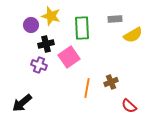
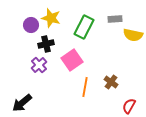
yellow star: moved 2 px down
green rectangle: moved 2 px right, 1 px up; rotated 30 degrees clockwise
yellow semicircle: rotated 42 degrees clockwise
pink square: moved 3 px right, 3 px down
purple cross: rotated 28 degrees clockwise
brown cross: rotated 32 degrees counterclockwise
orange line: moved 2 px left, 1 px up
red semicircle: rotated 77 degrees clockwise
